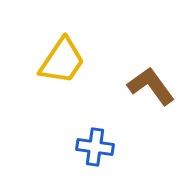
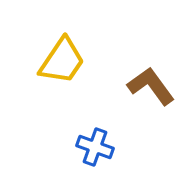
blue cross: rotated 12 degrees clockwise
